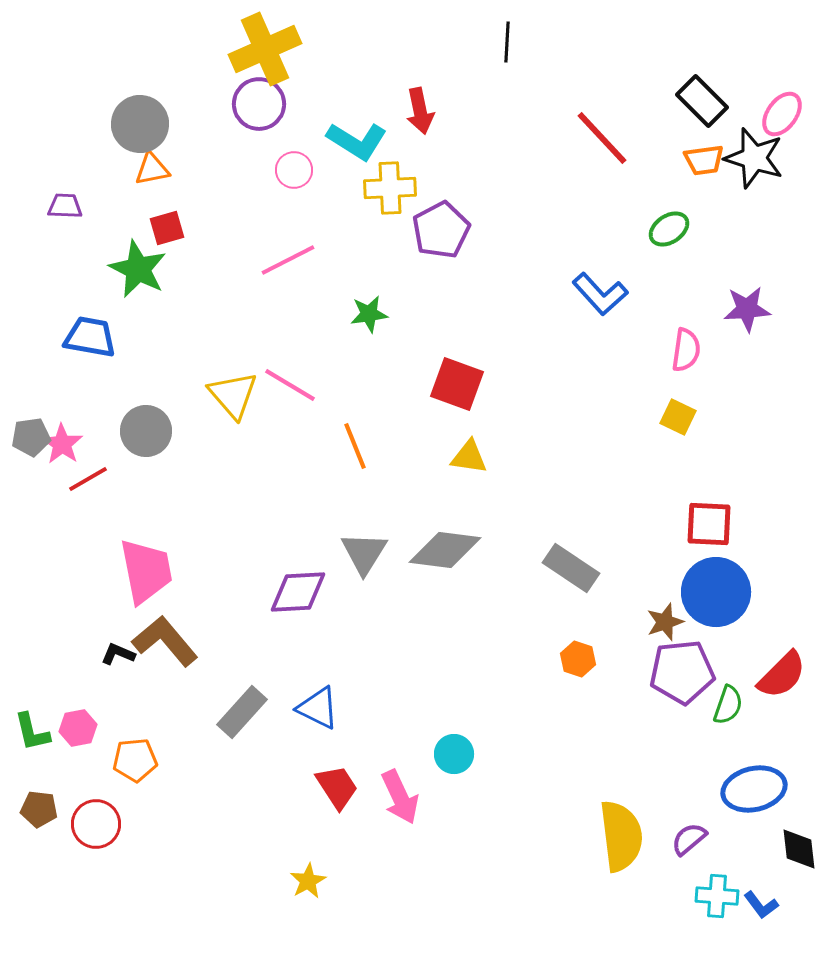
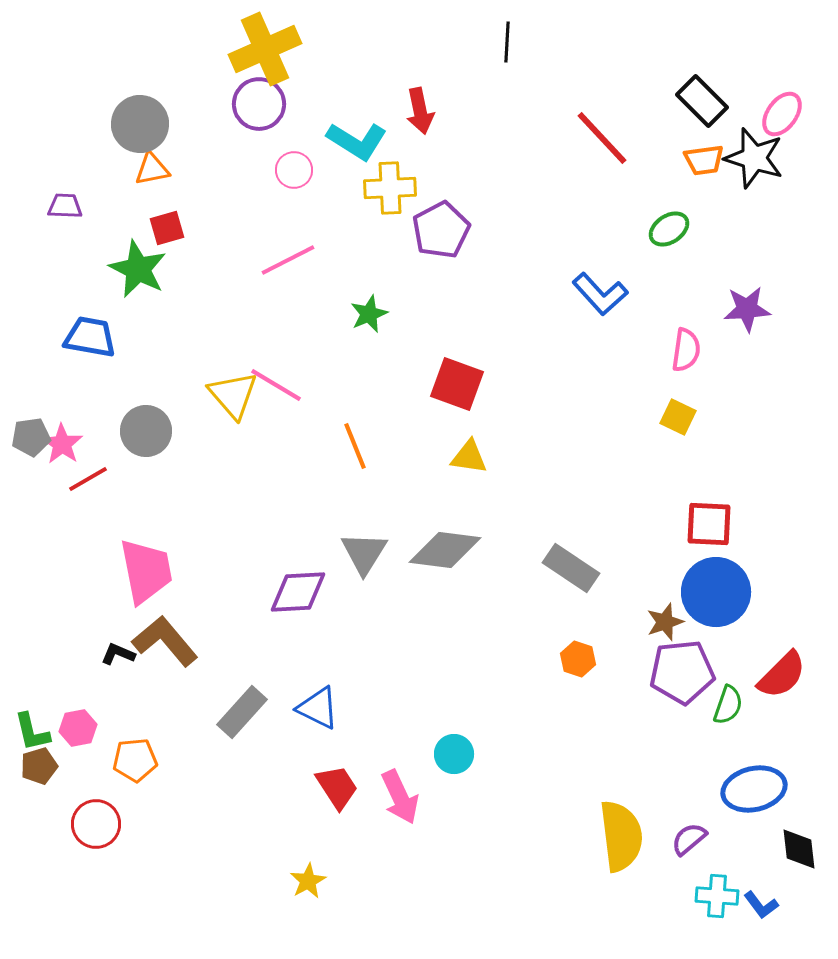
green star at (369, 314): rotated 15 degrees counterclockwise
pink line at (290, 385): moved 14 px left
brown pentagon at (39, 809): moved 43 px up; rotated 24 degrees counterclockwise
